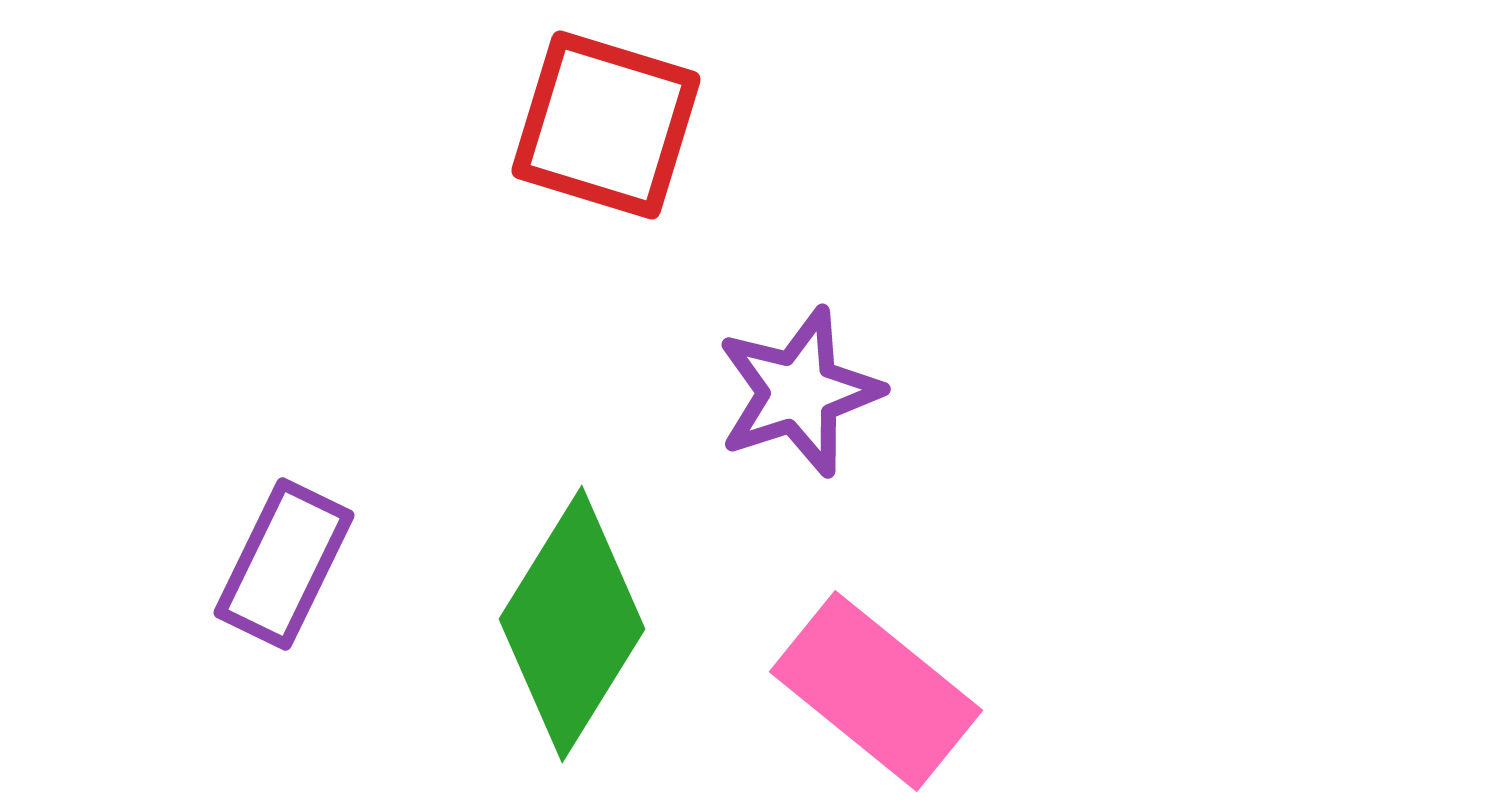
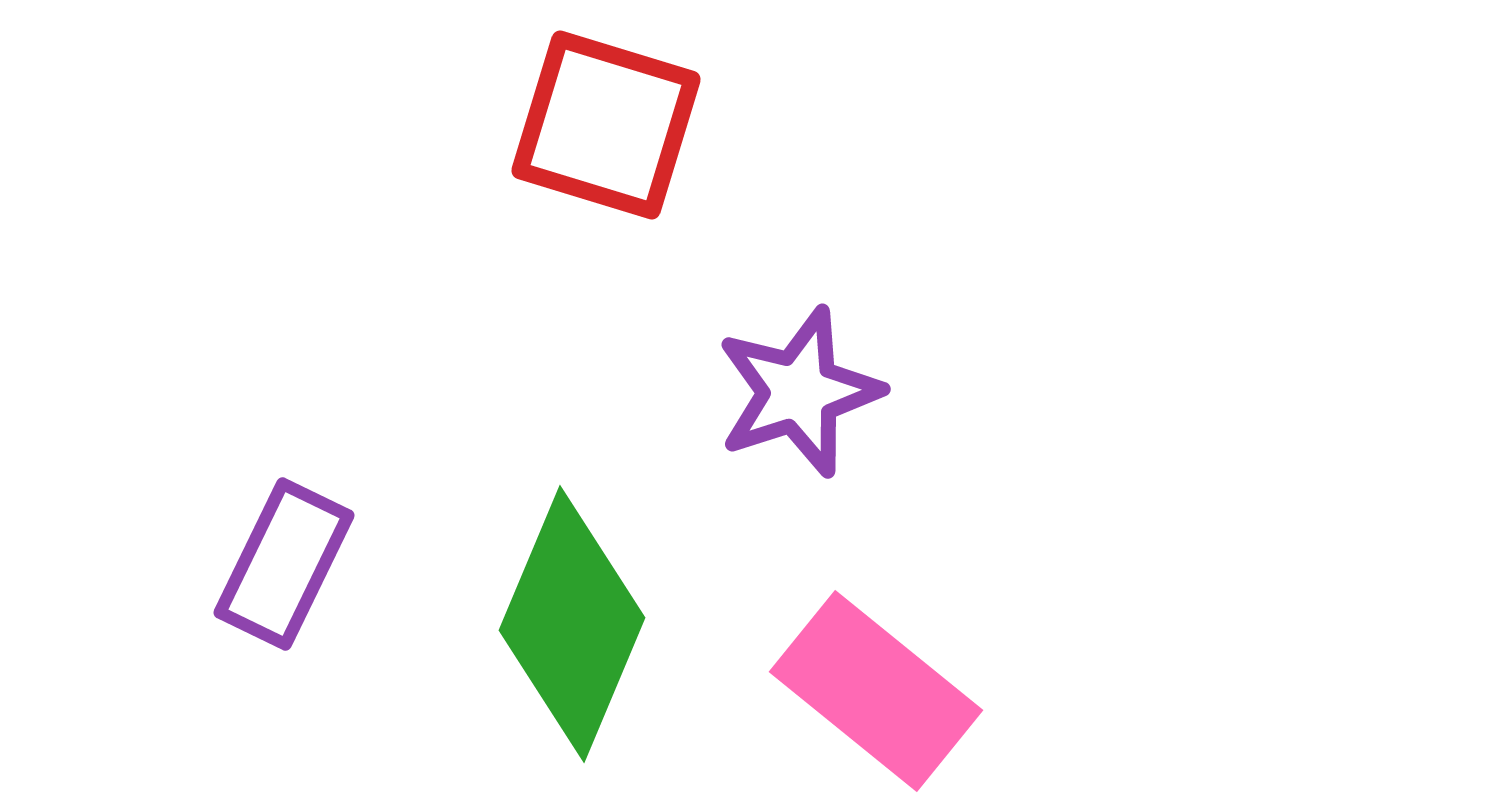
green diamond: rotated 9 degrees counterclockwise
